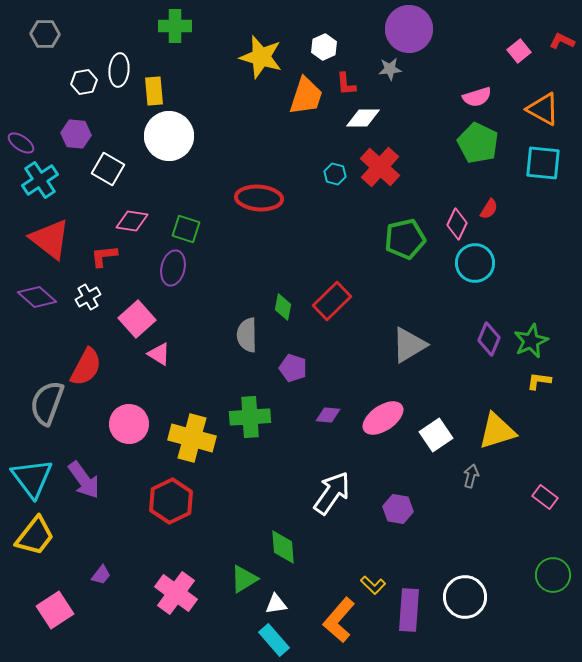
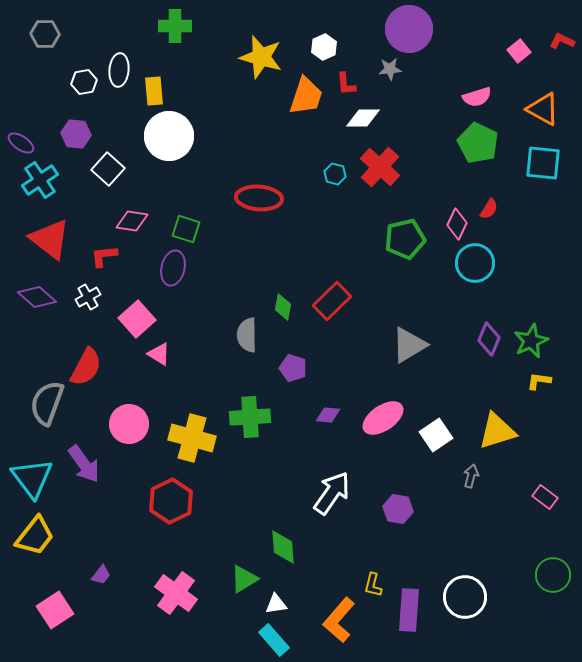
white square at (108, 169): rotated 12 degrees clockwise
purple arrow at (84, 480): moved 16 px up
yellow L-shape at (373, 585): rotated 60 degrees clockwise
